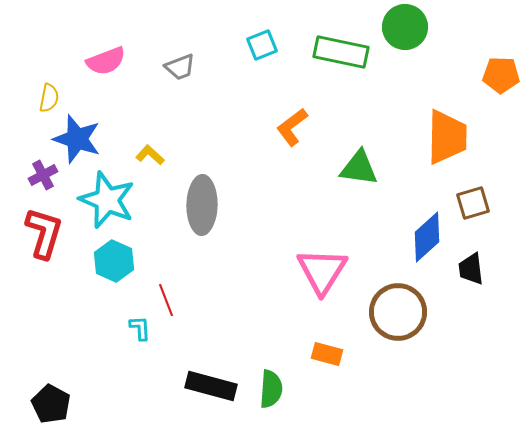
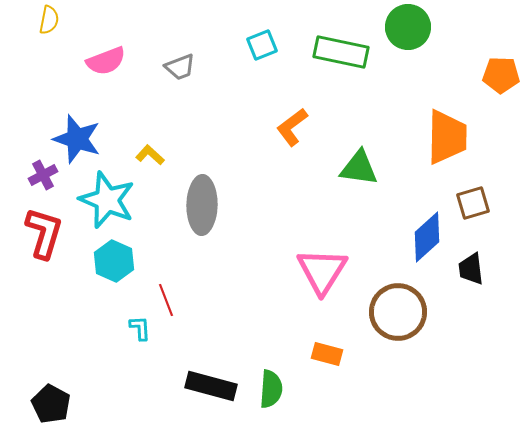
green circle: moved 3 px right
yellow semicircle: moved 78 px up
